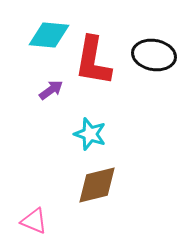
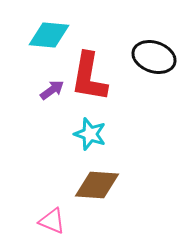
black ellipse: moved 2 px down; rotated 9 degrees clockwise
red L-shape: moved 4 px left, 16 px down
purple arrow: moved 1 px right
brown diamond: rotated 18 degrees clockwise
pink triangle: moved 18 px right
